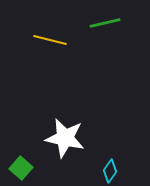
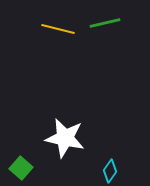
yellow line: moved 8 px right, 11 px up
